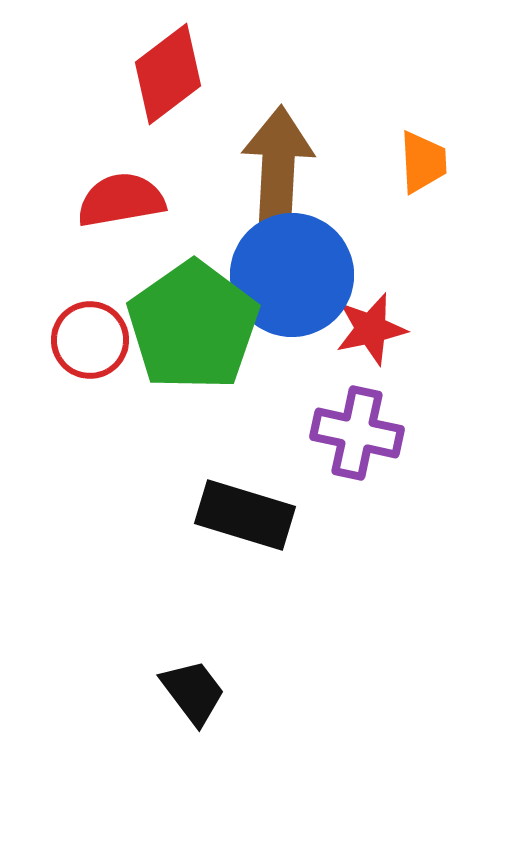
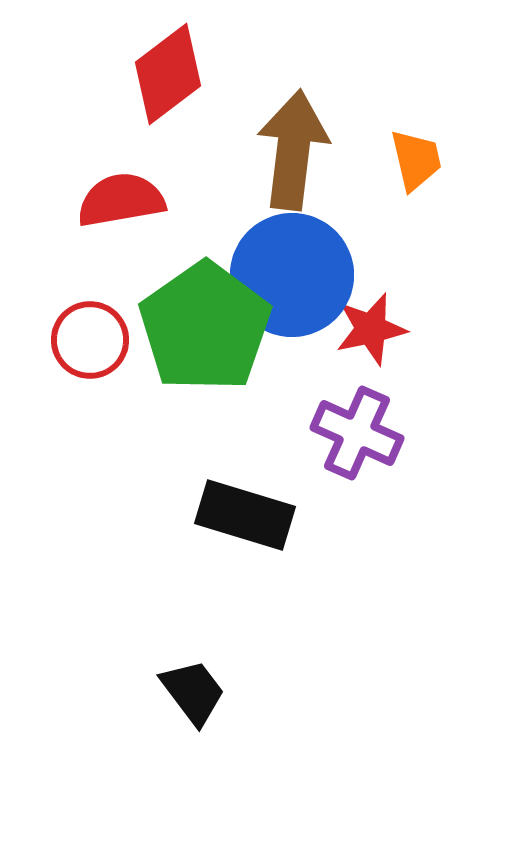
orange trapezoid: moved 7 px left, 2 px up; rotated 10 degrees counterclockwise
brown arrow: moved 15 px right, 16 px up; rotated 4 degrees clockwise
green pentagon: moved 12 px right, 1 px down
purple cross: rotated 12 degrees clockwise
